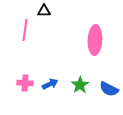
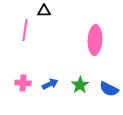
pink cross: moved 2 px left
